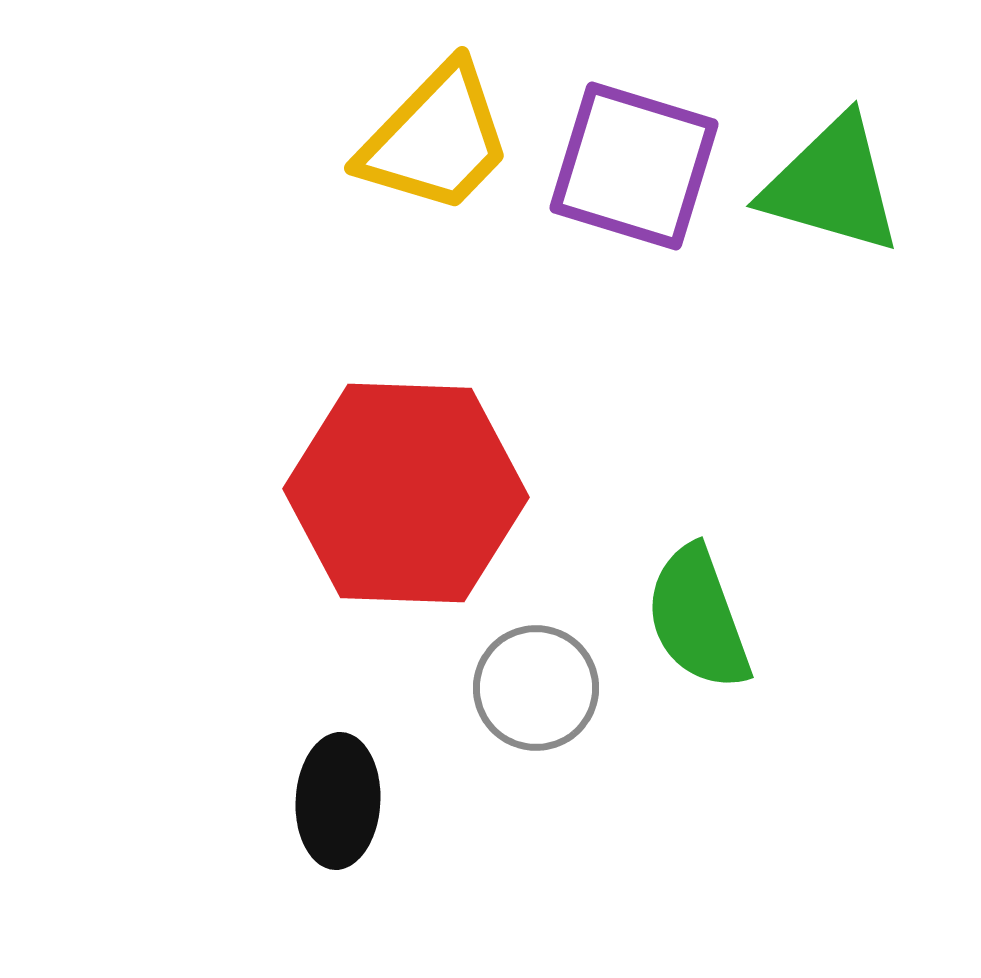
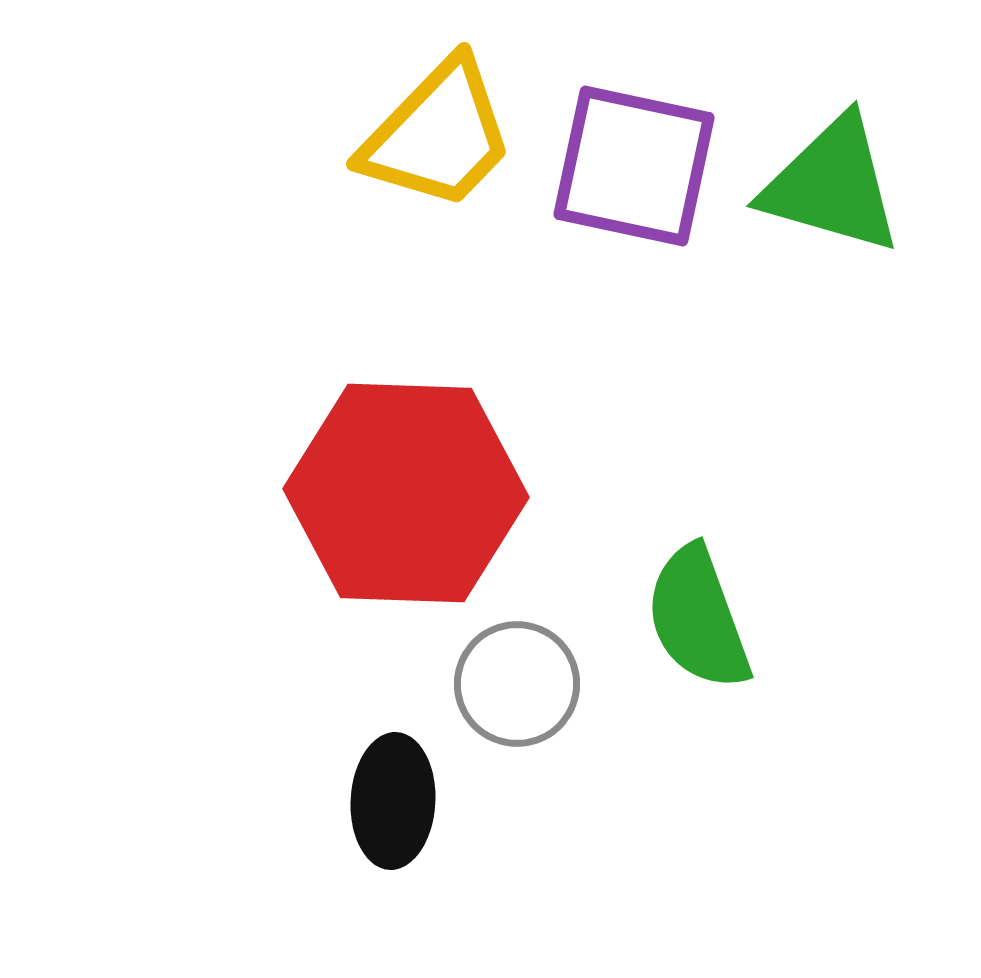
yellow trapezoid: moved 2 px right, 4 px up
purple square: rotated 5 degrees counterclockwise
gray circle: moved 19 px left, 4 px up
black ellipse: moved 55 px right
